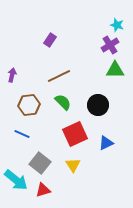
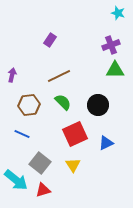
cyan star: moved 1 px right, 12 px up
purple cross: moved 1 px right; rotated 12 degrees clockwise
